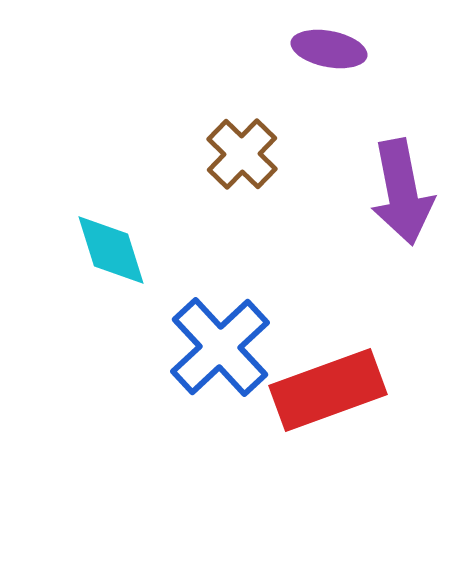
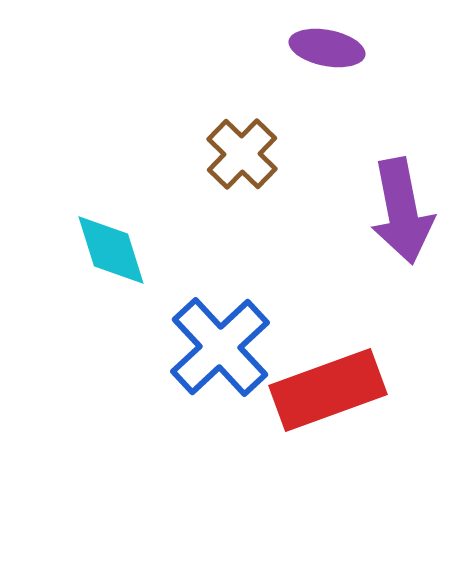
purple ellipse: moved 2 px left, 1 px up
purple arrow: moved 19 px down
